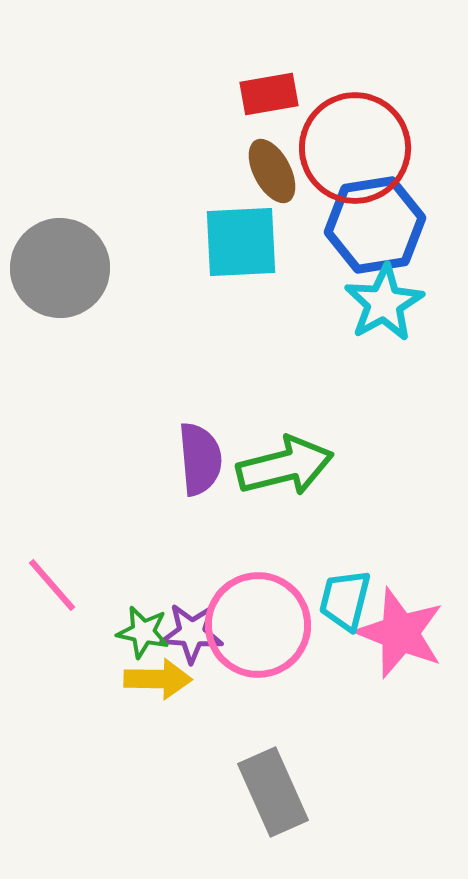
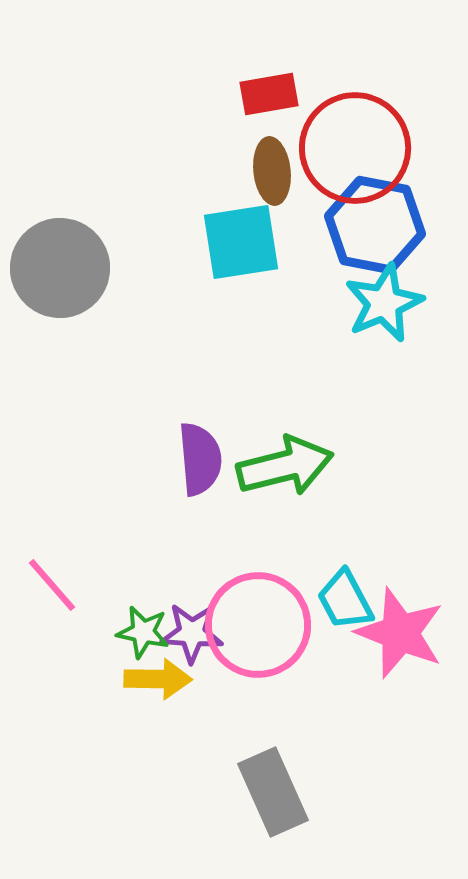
brown ellipse: rotated 22 degrees clockwise
blue hexagon: rotated 20 degrees clockwise
cyan square: rotated 6 degrees counterclockwise
cyan star: rotated 6 degrees clockwise
cyan trapezoid: rotated 42 degrees counterclockwise
